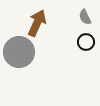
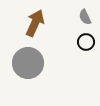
brown arrow: moved 2 px left
gray circle: moved 9 px right, 11 px down
